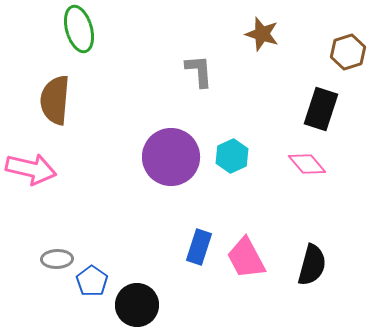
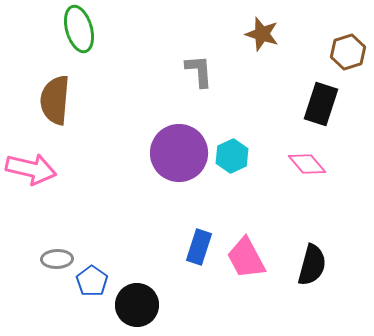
black rectangle: moved 5 px up
purple circle: moved 8 px right, 4 px up
